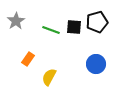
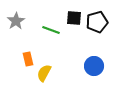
black square: moved 9 px up
orange rectangle: rotated 48 degrees counterclockwise
blue circle: moved 2 px left, 2 px down
yellow semicircle: moved 5 px left, 4 px up
